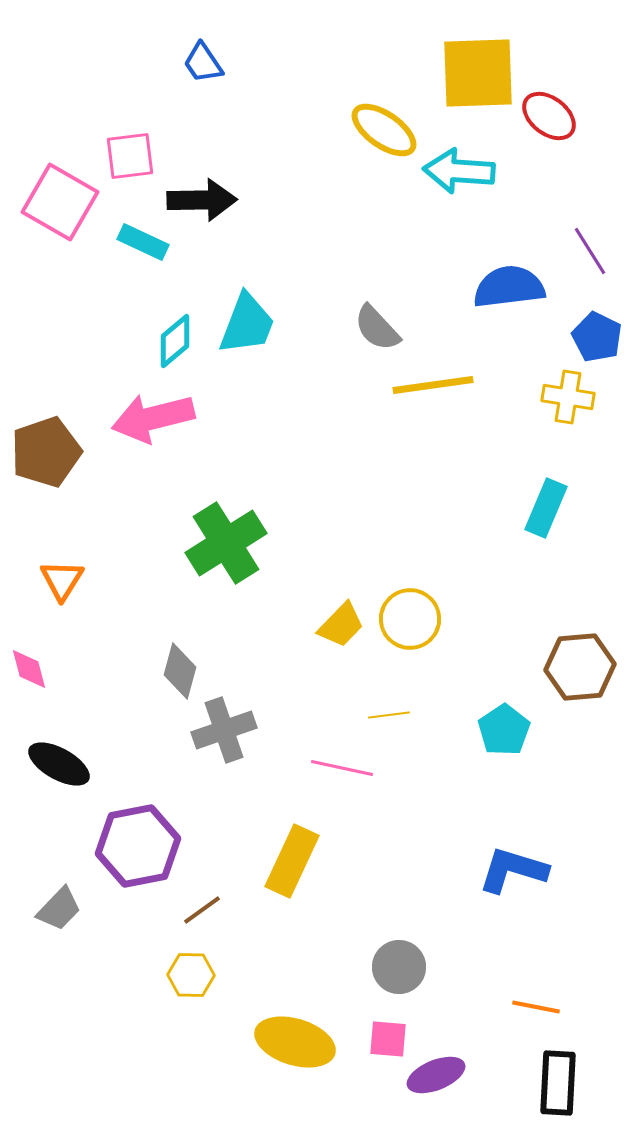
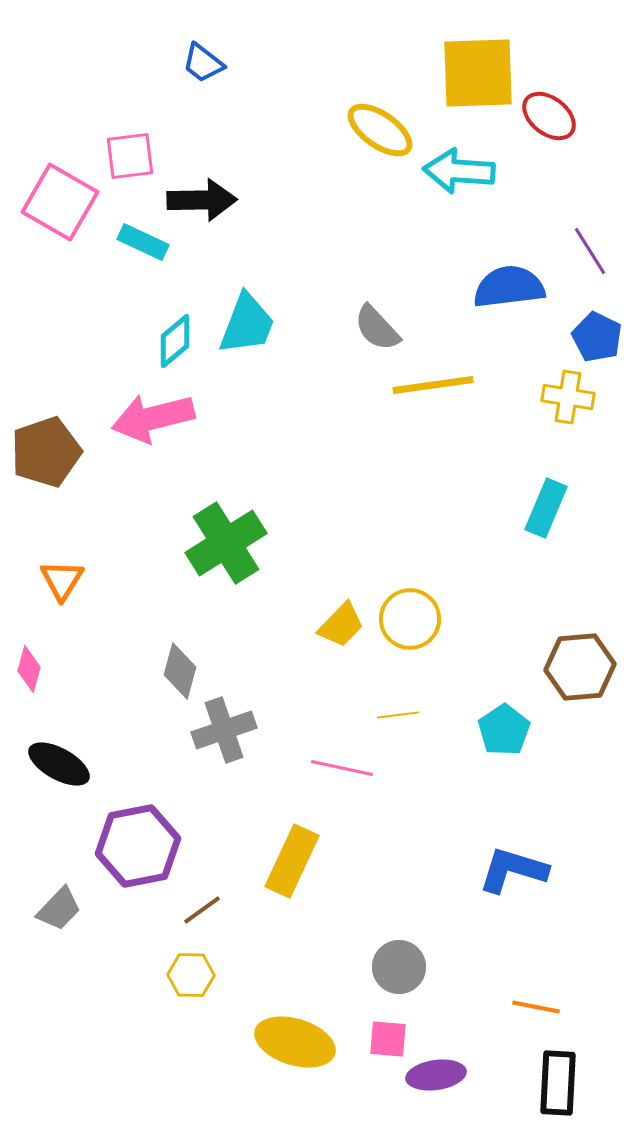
blue trapezoid at (203, 63): rotated 18 degrees counterclockwise
yellow ellipse at (384, 130): moved 4 px left
pink diamond at (29, 669): rotated 30 degrees clockwise
yellow line at (389, 715): moved 9 px right
purple ellipse at (436, 1075): rotated 14 degrees clockwise
